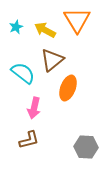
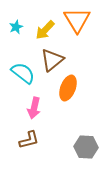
yellow arrow: rotated 75 degrees counterclockwise
